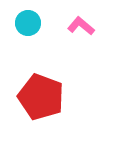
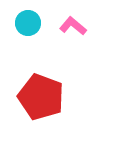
pink L-shape: moved 8 px left
